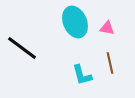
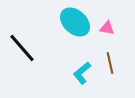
cyan ellipse: rotated 24 degrees counterclockwise
black line: rotated 12 degrees clockwise
cyan L-shape: moved 2 px up; rotated 65 degrees clockwise
